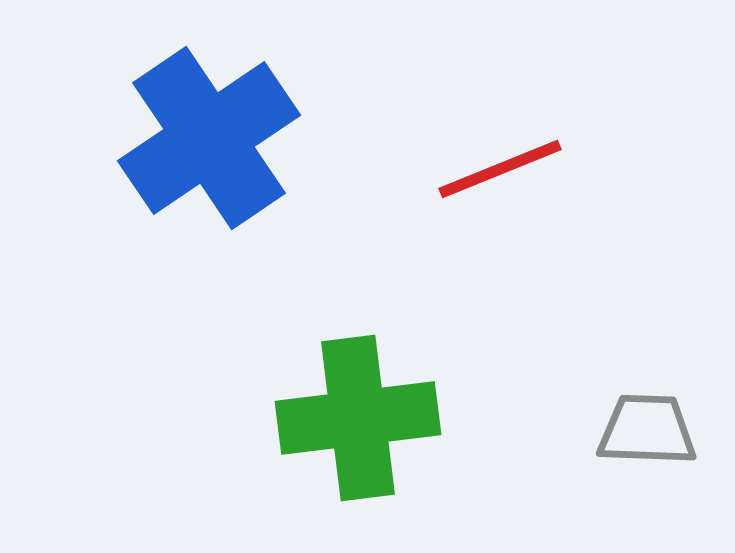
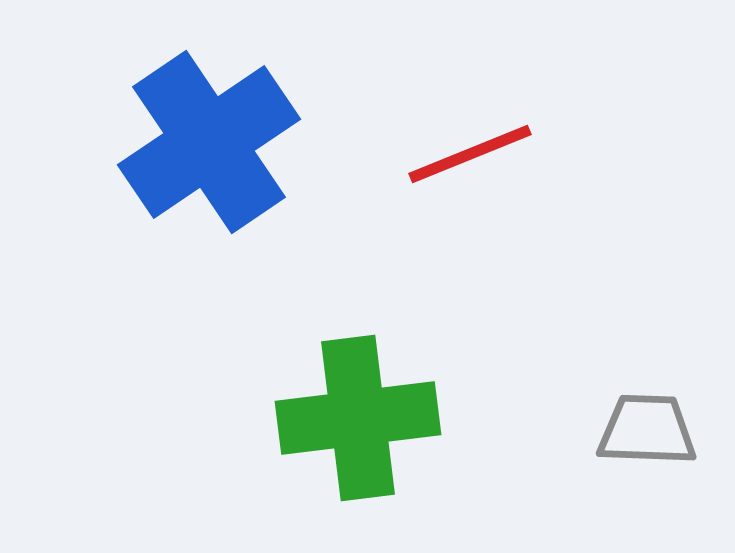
blue cross: moved 4 px down
red line: moved 30 px left, 15 px up
